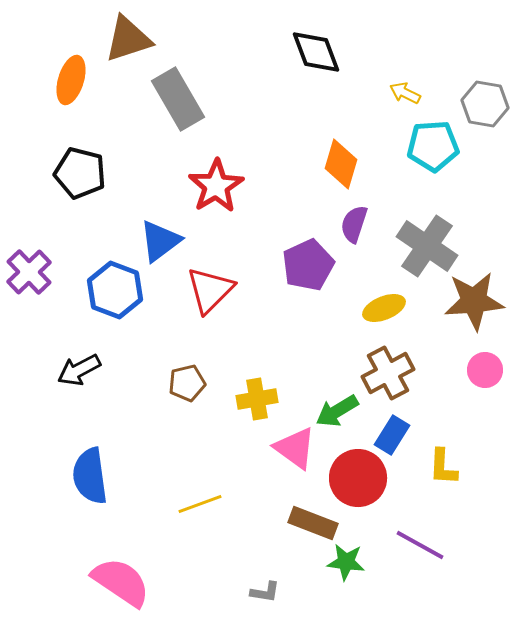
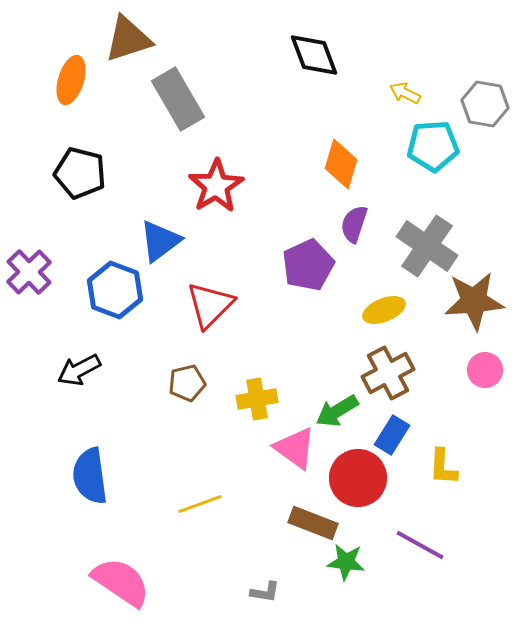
black diamond: moved 2 px left, 3 px down
red triangle: moved 15 px down
yellow ellipse: moved 2 px down
